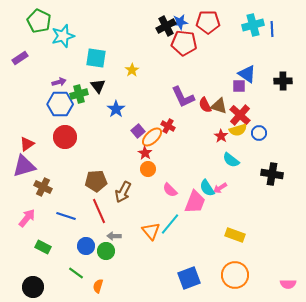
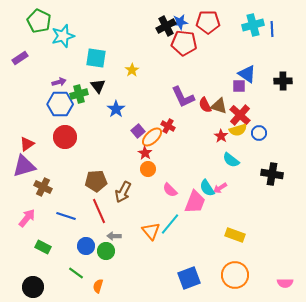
pink semicircle at (288, 284): moved 3 px left, 1 px up
